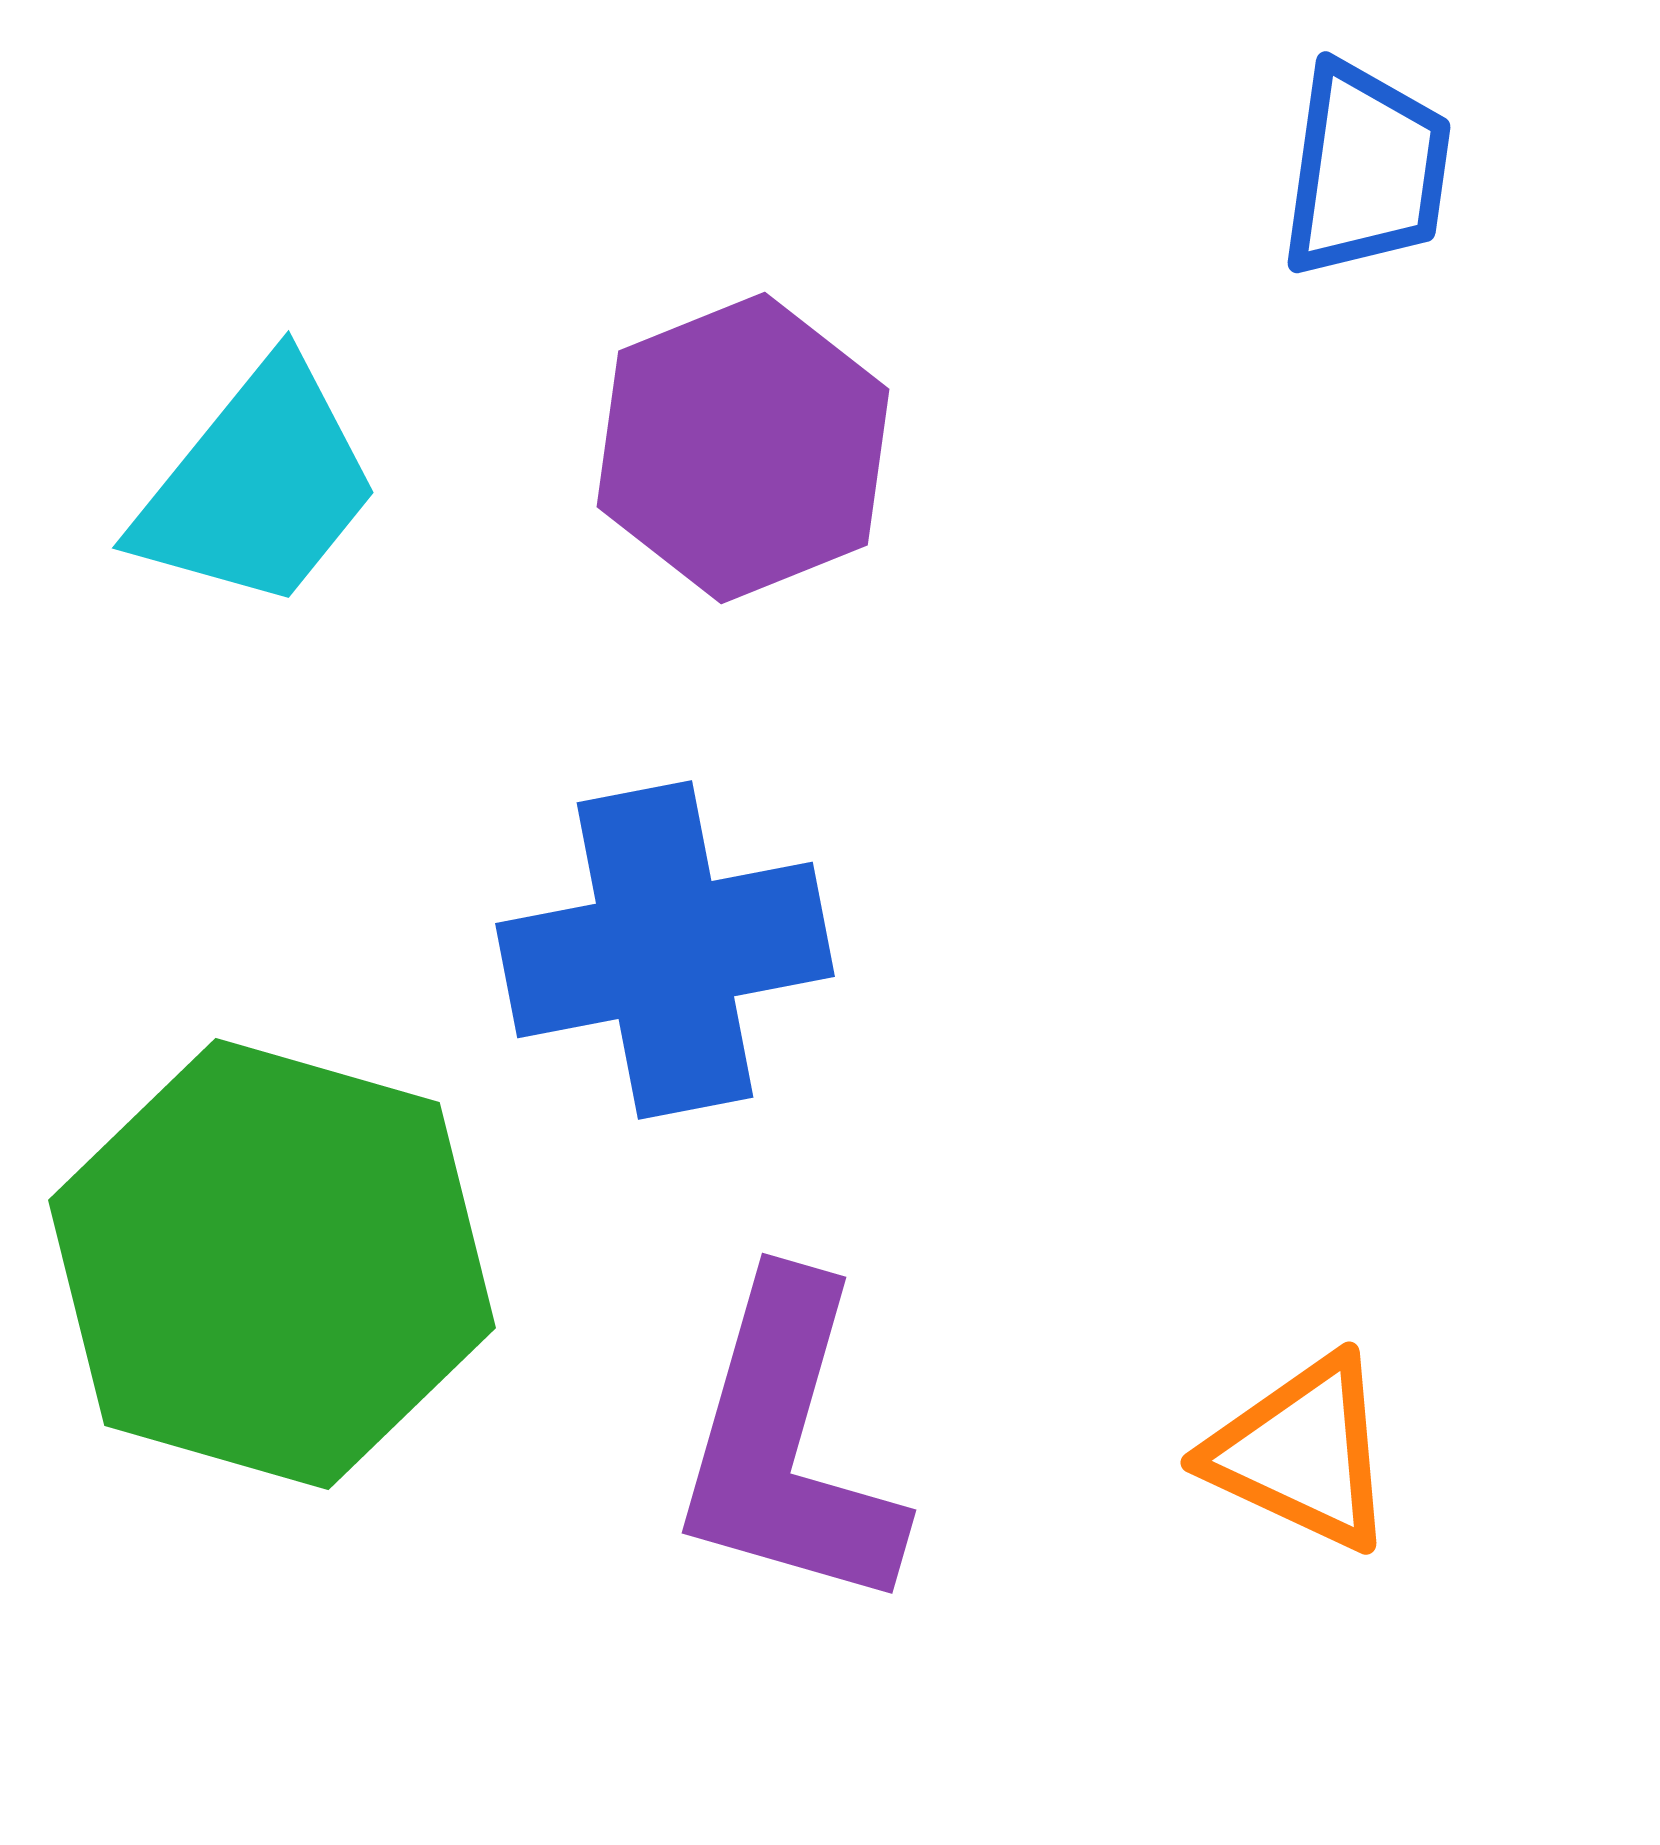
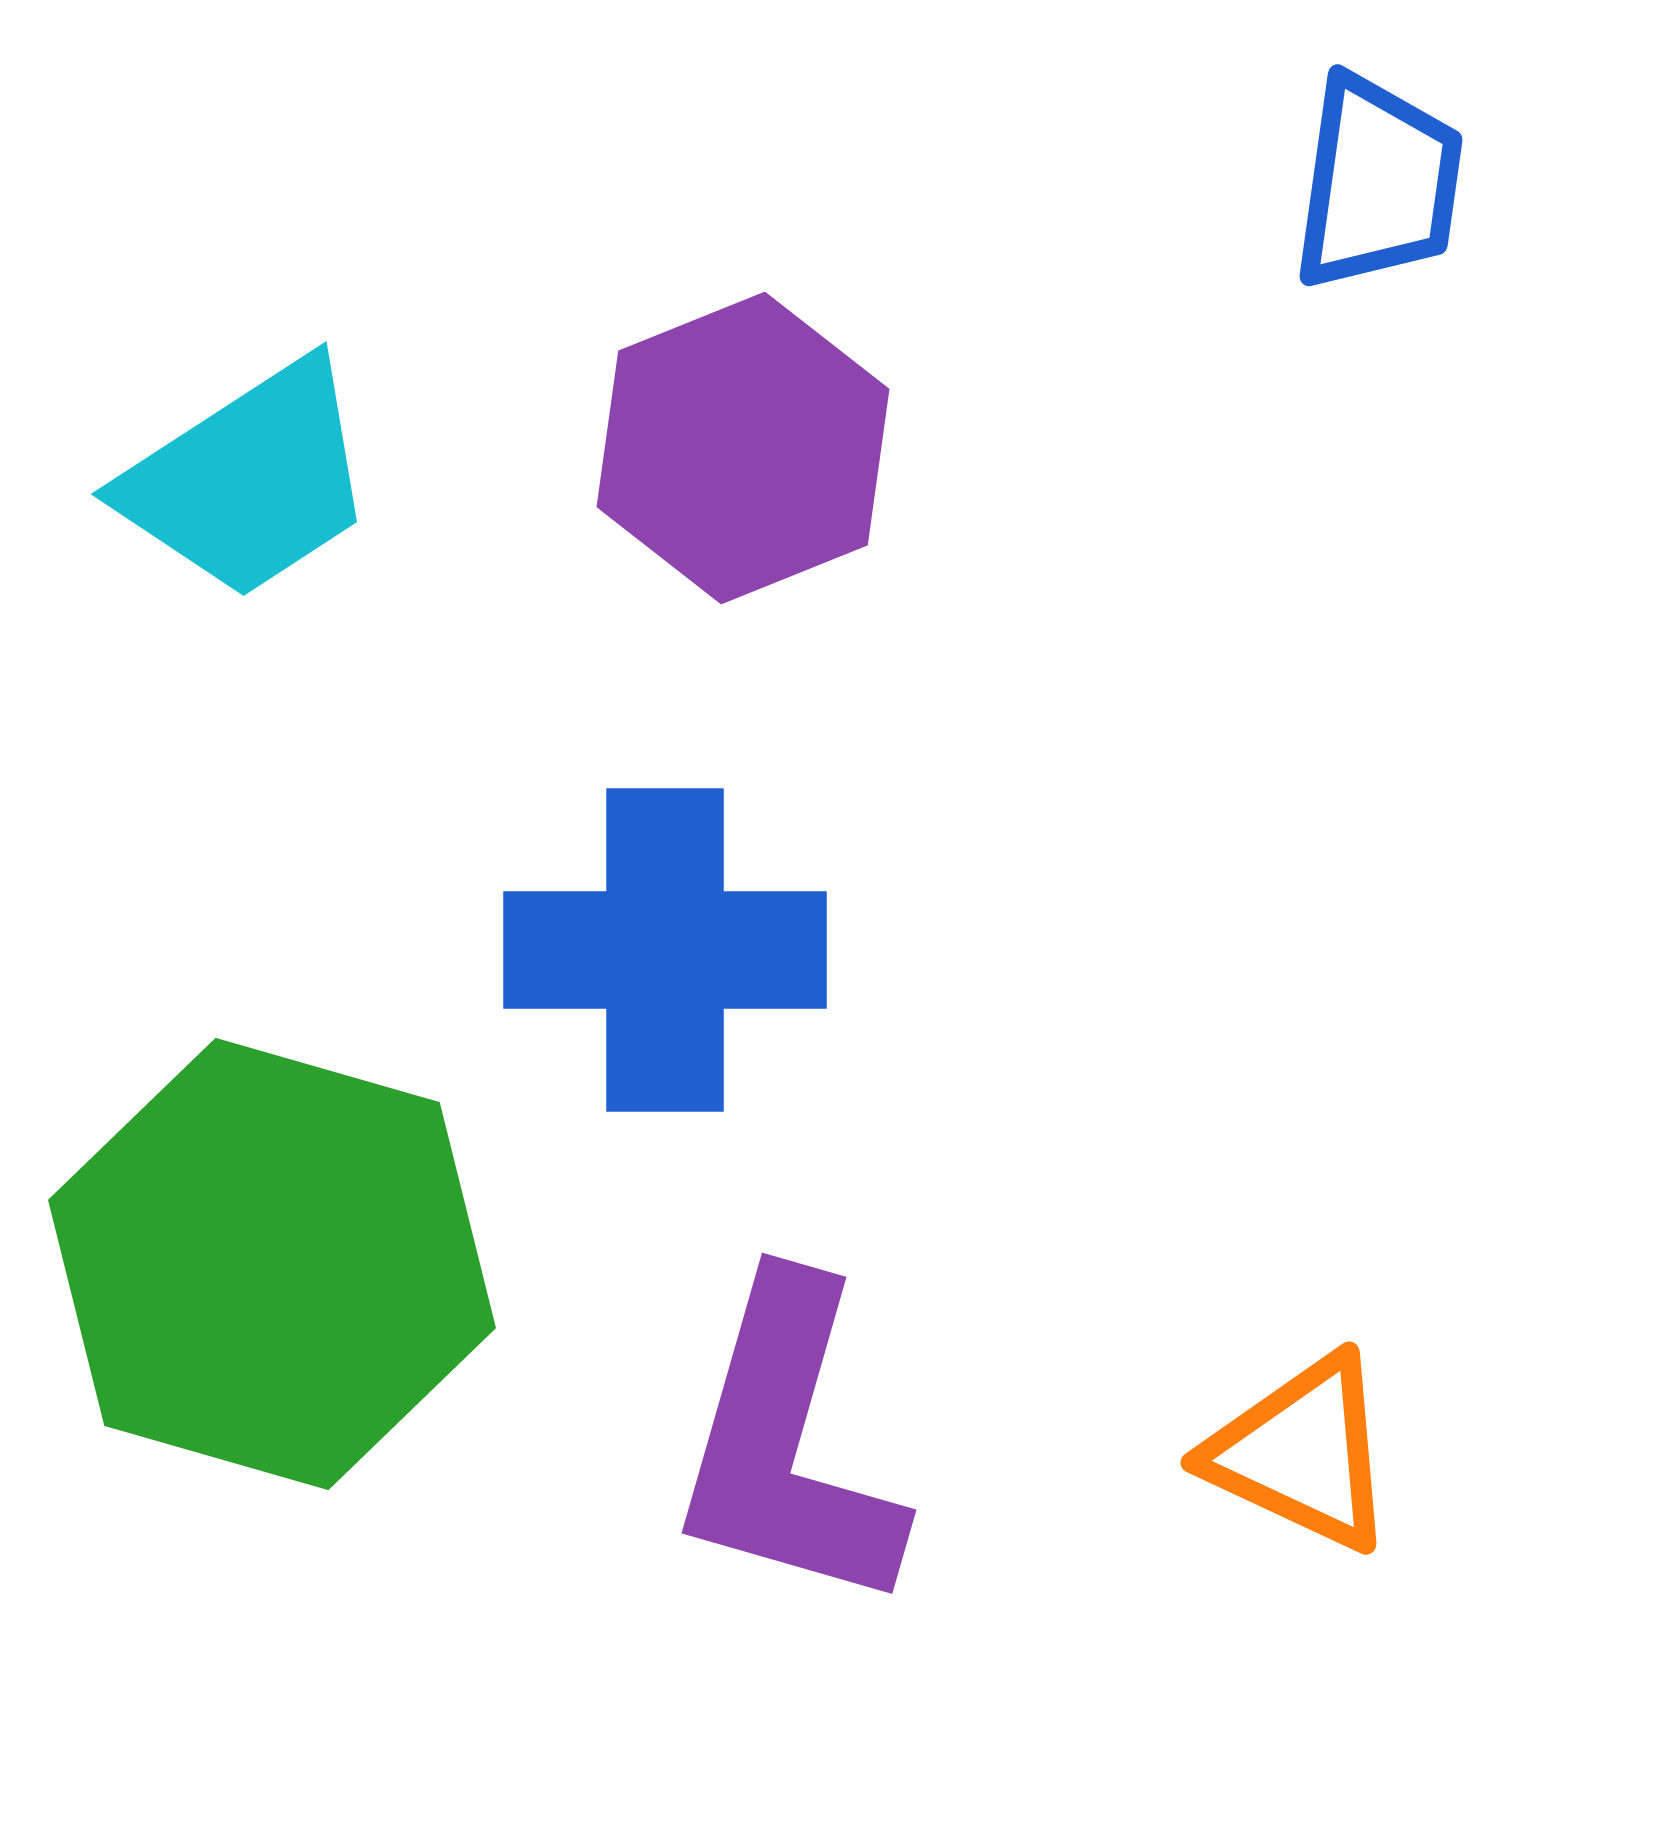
blue trapezoid: moved 12 px right, 13 px down
cyan trapezoid: moved 9 px left, 6 px up; rotated 18 degrees clockwise
blue cross: rotated 11 degrees clockwise
